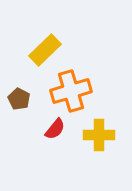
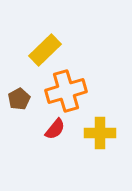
orange cross: moved 5 px left
brown pentagon: rotated 15 degrees clockwise
yellow cross: moved 1 px right, 2 px up
